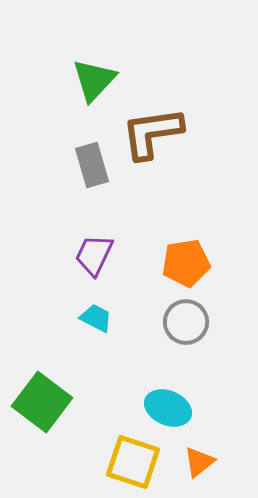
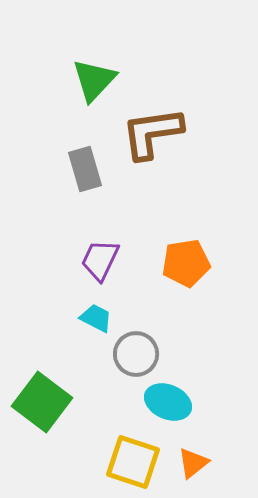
gray rectangle: moved 7 px left, 4 px down
purple trapezoid: moved 6 px right, 5 px down
gray circle: moved 50 px left, 32 px down
cyan ellipse: moved 6 px up
orange triangle: moved 6 px left, 1 px down
